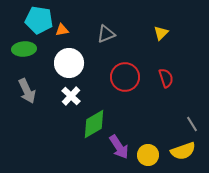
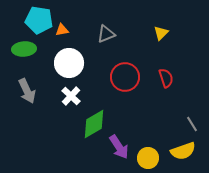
yellow circle: moved 3 px down
